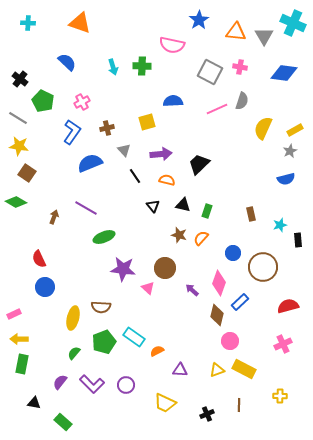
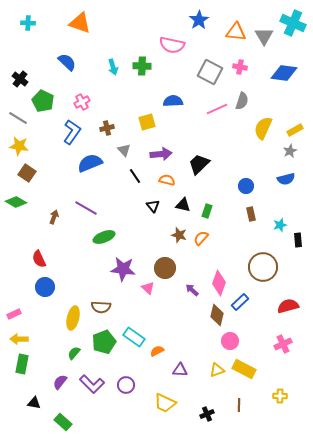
blue circle at (233, 253): moved 13 px right, 67 px up
